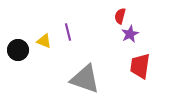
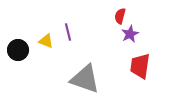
yellow triangle: moved 2 px right
